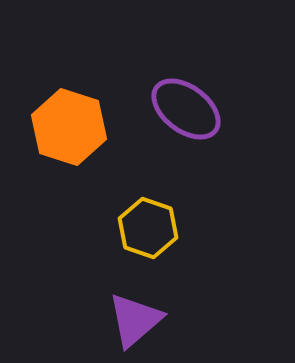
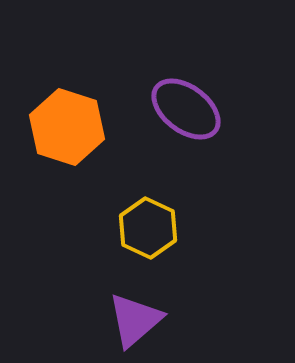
orange hexagon: moved 2 px left
yellow hexagon: rotated 6 degrees clockwise
